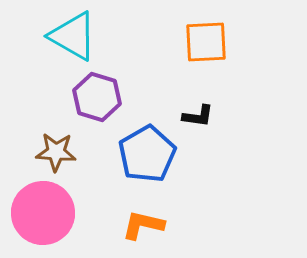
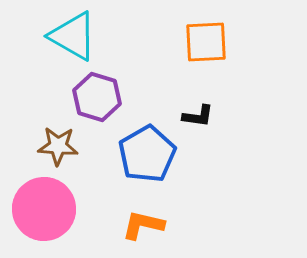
brown star: moved 2 px right, 6 px up
pink circle: moved 1 px right, 4 px up
